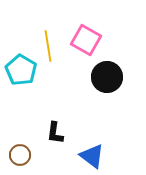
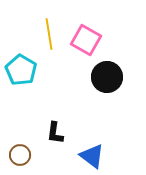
yellow line: moved 1 px right, 12 px up
